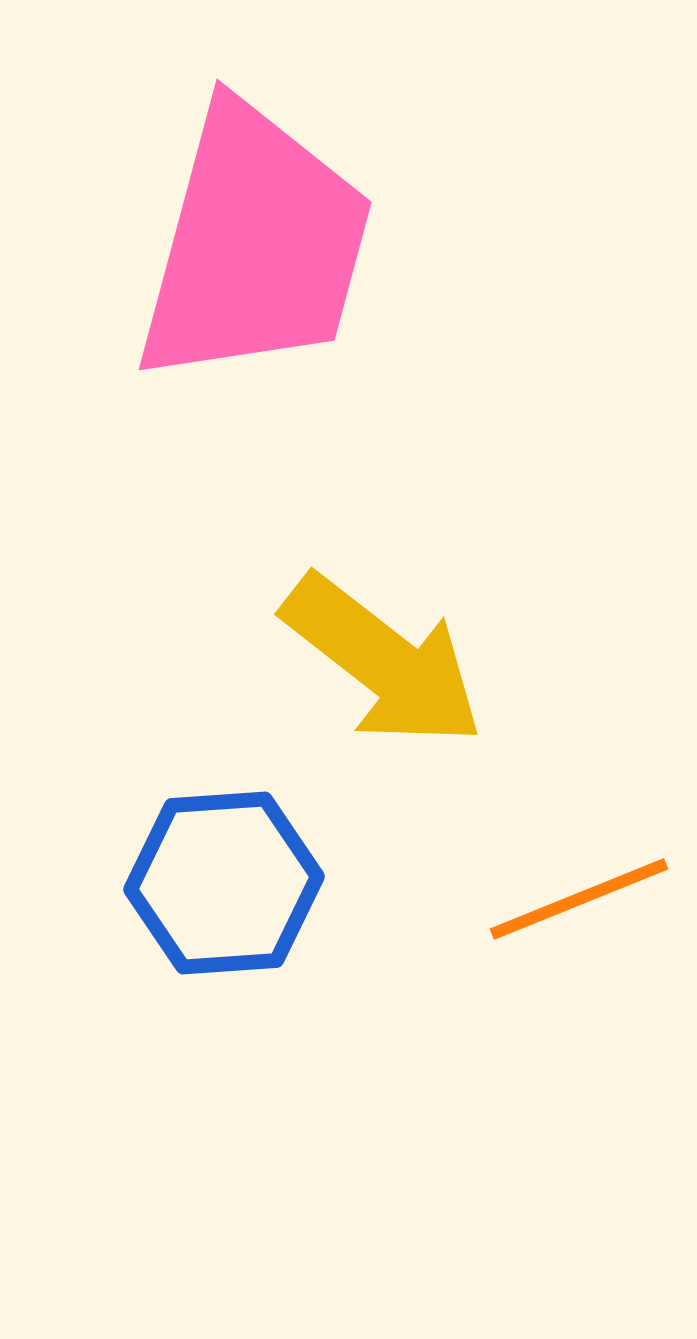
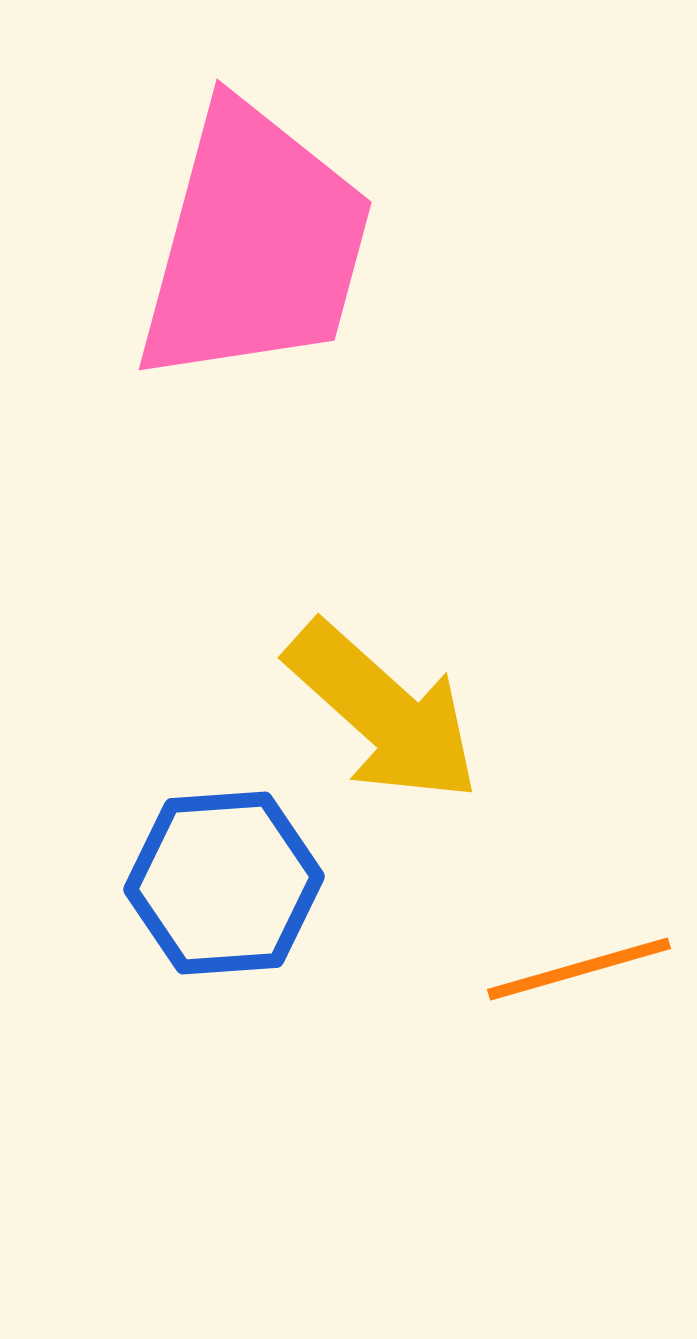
yellow arrow: moved 51 px down; rotated 4 degrees clockwise
orange line: moved 70 px down; rotated 6 degrees clockwise
